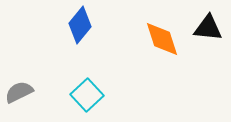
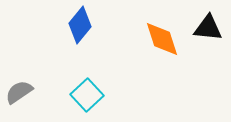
gray semicircle: rotated 8 degrees counterclockwise
